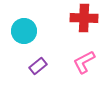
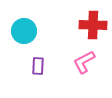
red cross: moved 9 px right, 7 px down
purple rectangle: rotated 48 degrees counterclockwise
